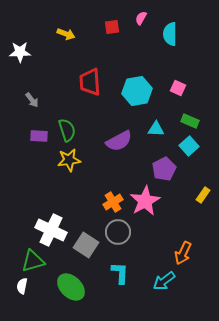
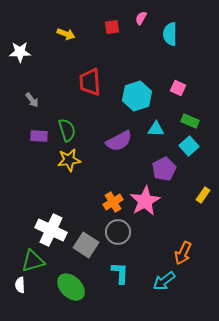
cyan hexagon: moved 5 px down; rotated 8 degrees counterclockwise
white semicircle: moved 2 px left, 1 px up; rotated 14 degrees counterclockwise
